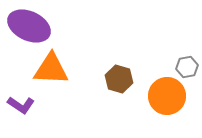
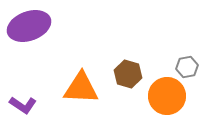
purple ellipse: rotated 45 degrees counterclockwise
orange triangle: moved 30 px right, 19 px down
brown hexagon: moved 9 px right, 5 px up
purple L-shape: moved 2 px right
